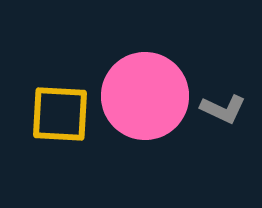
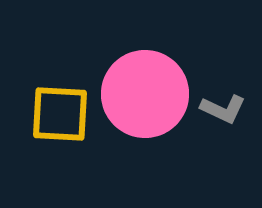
pink circle: moved 2 px up
